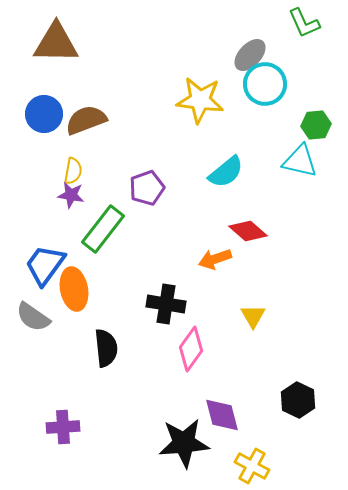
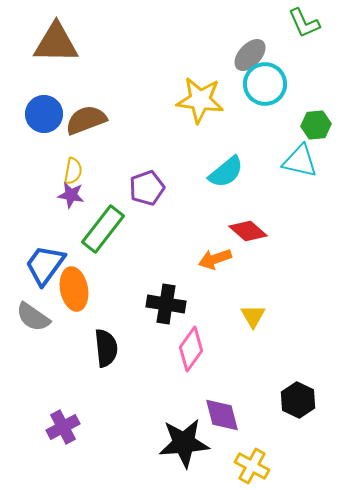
purple cross: rotated 24 degrees counterclockwise
